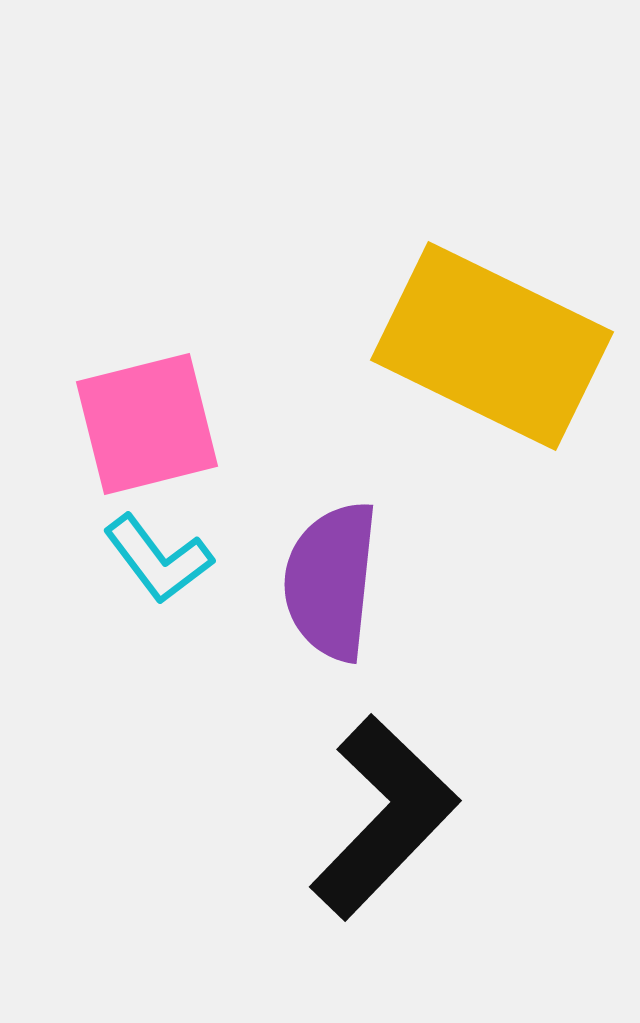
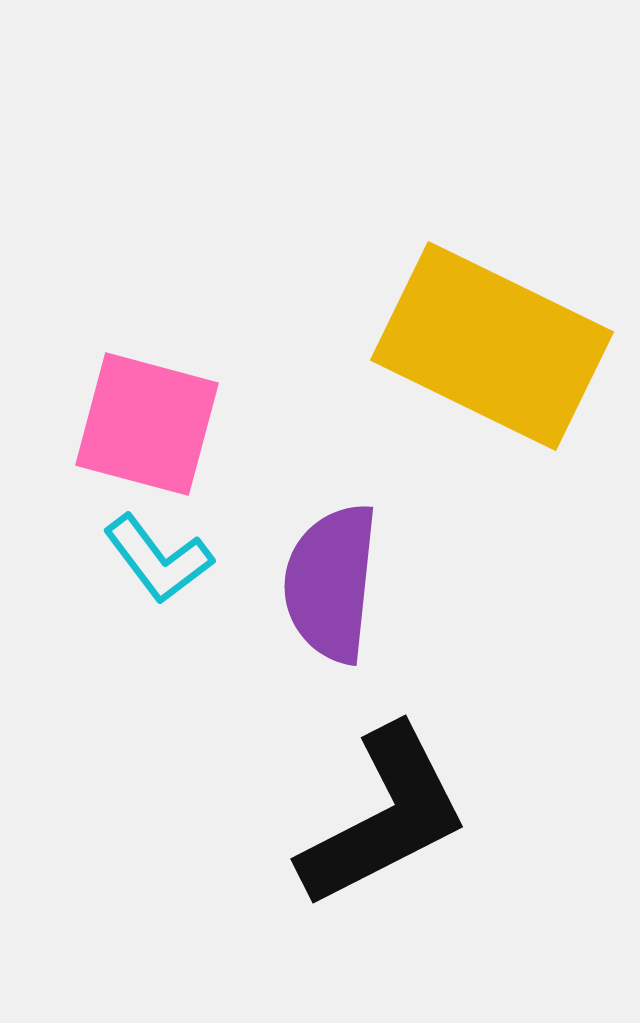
pink square: rotated 29 degrees clockwise
purple semicircle: moved 2 px down
black L-shape: rotated 19 degrees clockwise
